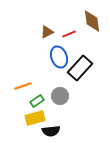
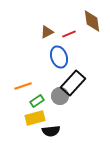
black rectangle: moved 7 px left, 15 px down
